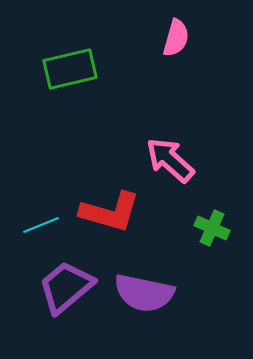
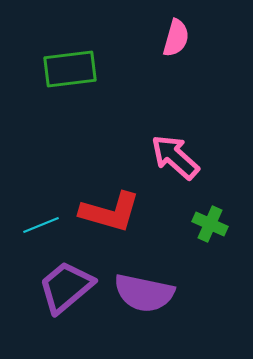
green rectangle: rotated 6 degrees clockwise
pink arrow: moved 5 px right, 3 px up
green cross: moved 2 px left, 4 px up
